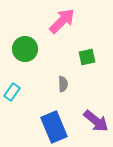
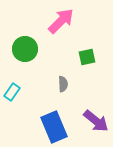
pink arrow: moved 1 px left
